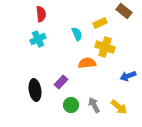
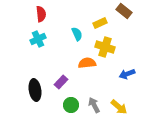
blue arrow: moved 1 px left, 2 px up
